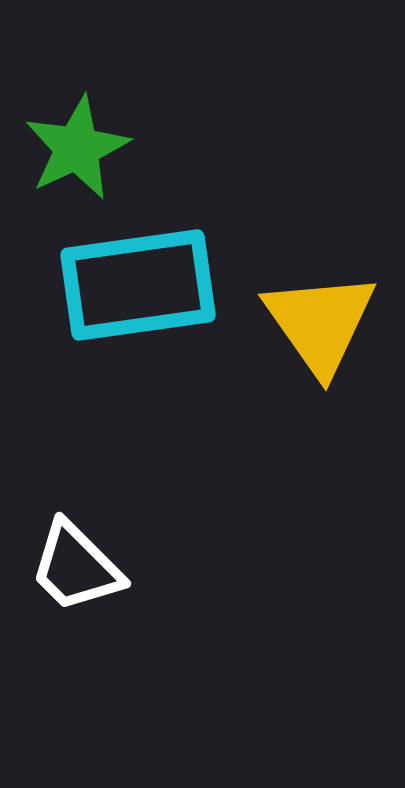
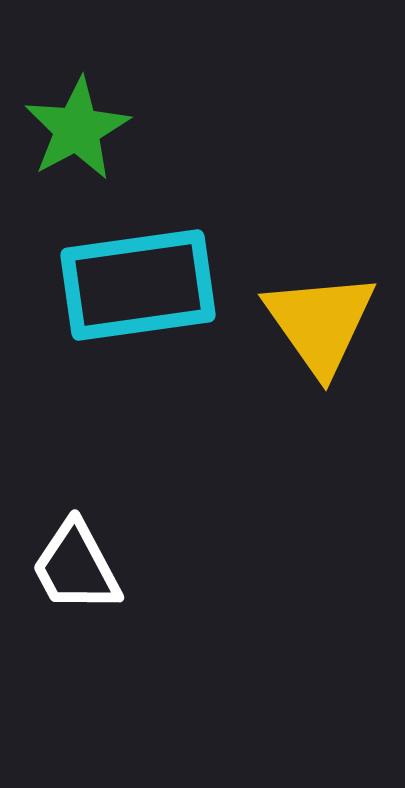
green star: moved 19 px up; rotated 3 degrees counterclockwise
white trapezoid: rotated 17 degrees clockwise
